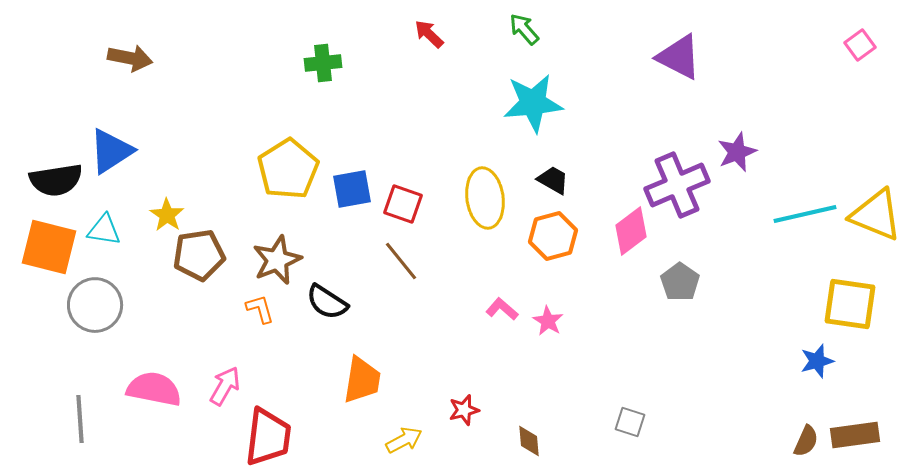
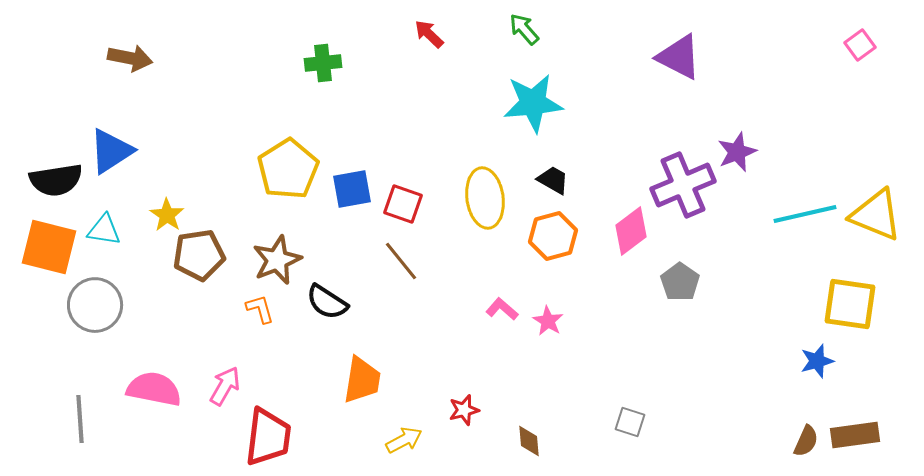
purple cross at (677, 185): moved 6 px right
